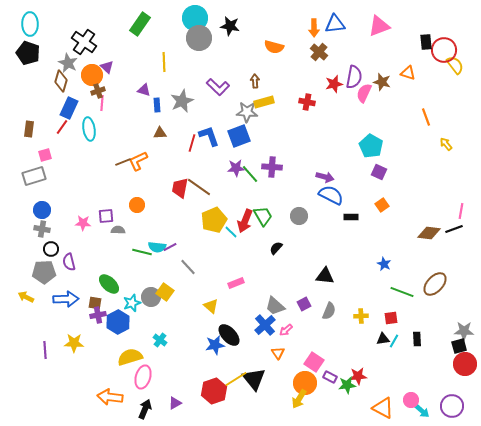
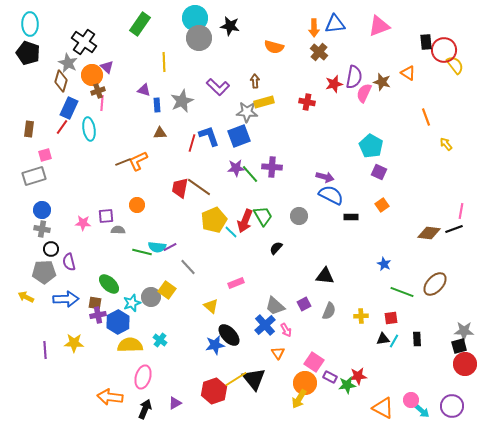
orange triangle at (408, 73): rotated 14 degrees clockwise
yellow square at (165, 292): moved 2 px right, 2 px up
pink arrow at (286, 330): rotated 80 degrees counterclockwise
yellow semicircle at (130, 357): moved 12 px up; rotated 15 degrees clockwise
